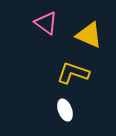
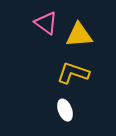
yellow triangle: moved 10 px left; rotated 28 degrees counterclockwise
